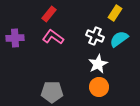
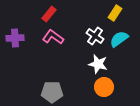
white cross: rotated 12 degrees clockwise
white star: rotated 30 degrees counterclockwise
orange circle: moved 5 px right
